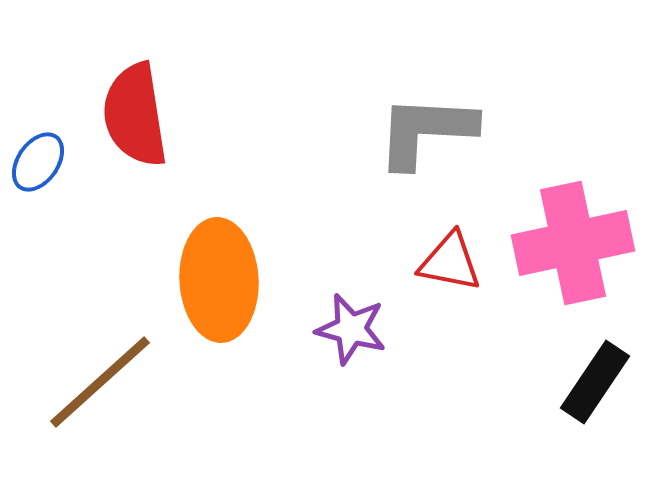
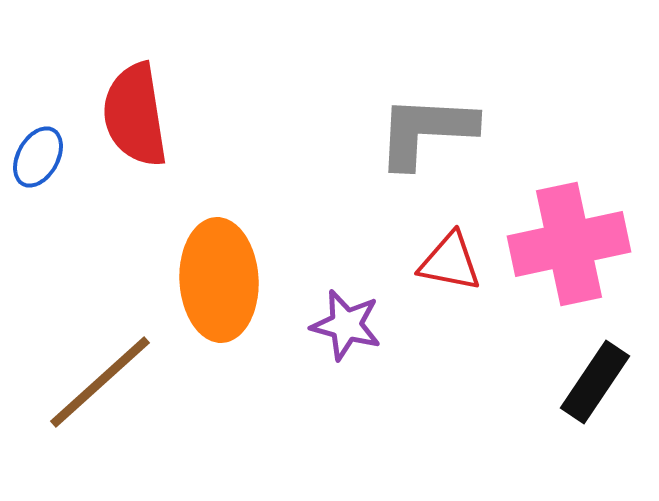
blue ellipse: moved 5 px up; rotated 6 degrees counterclockwise
pink cross: moved 4 px left, 1 px down
purple star: moved 5 px left, 4 px up
